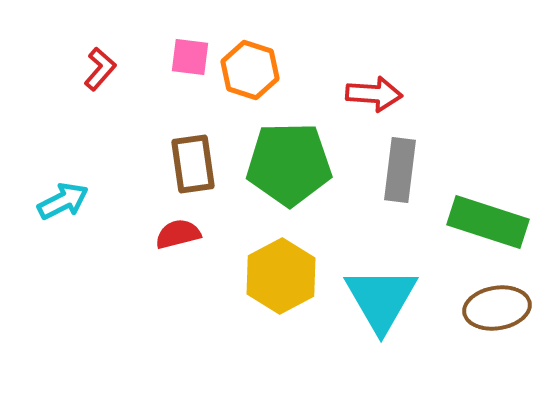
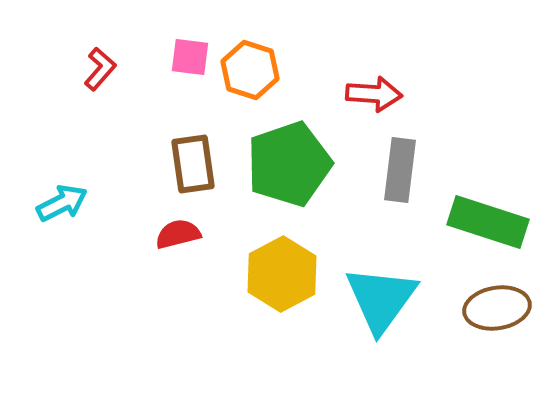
green pentagon: rotated 18 degrees counterclockwise
cyan arrow: moved 1 px left, 2 px down
yellow hexagon: moved 1 px right, 2 px up
cyan triangle: rotated 6 degrees clockwise
